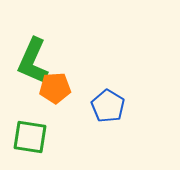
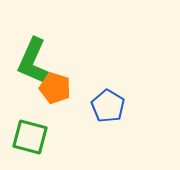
orange pentagon: rotated 20 degrees clockwise
green square: rotated 6 degrees clockwise
